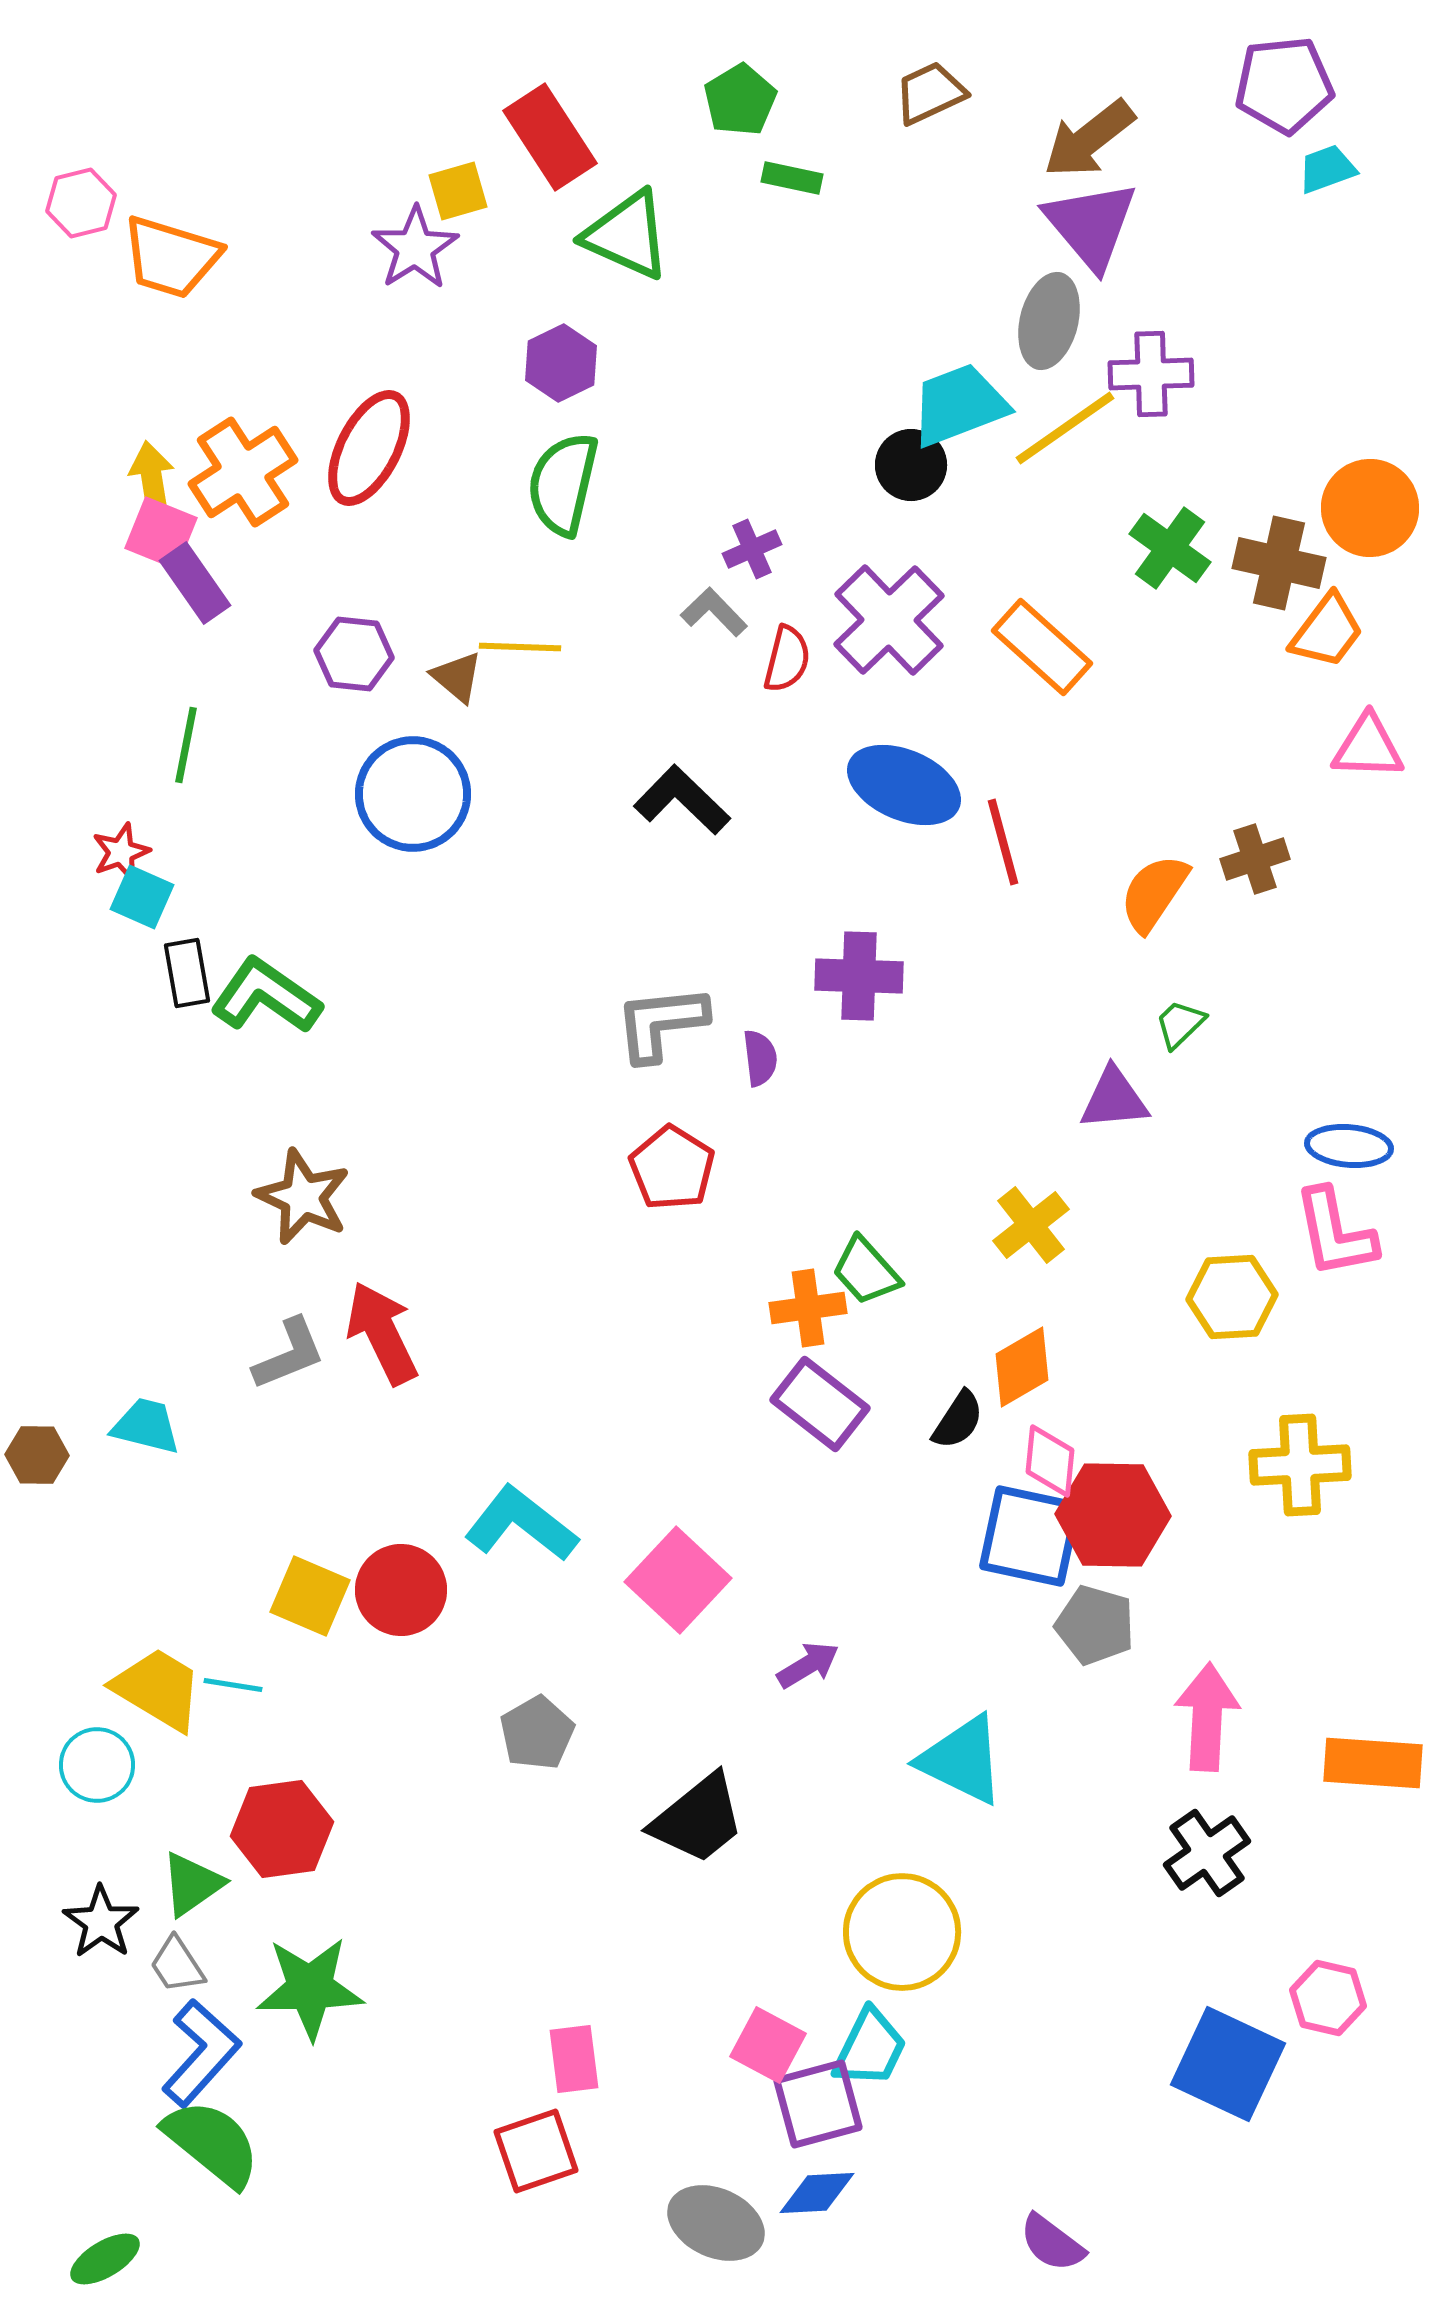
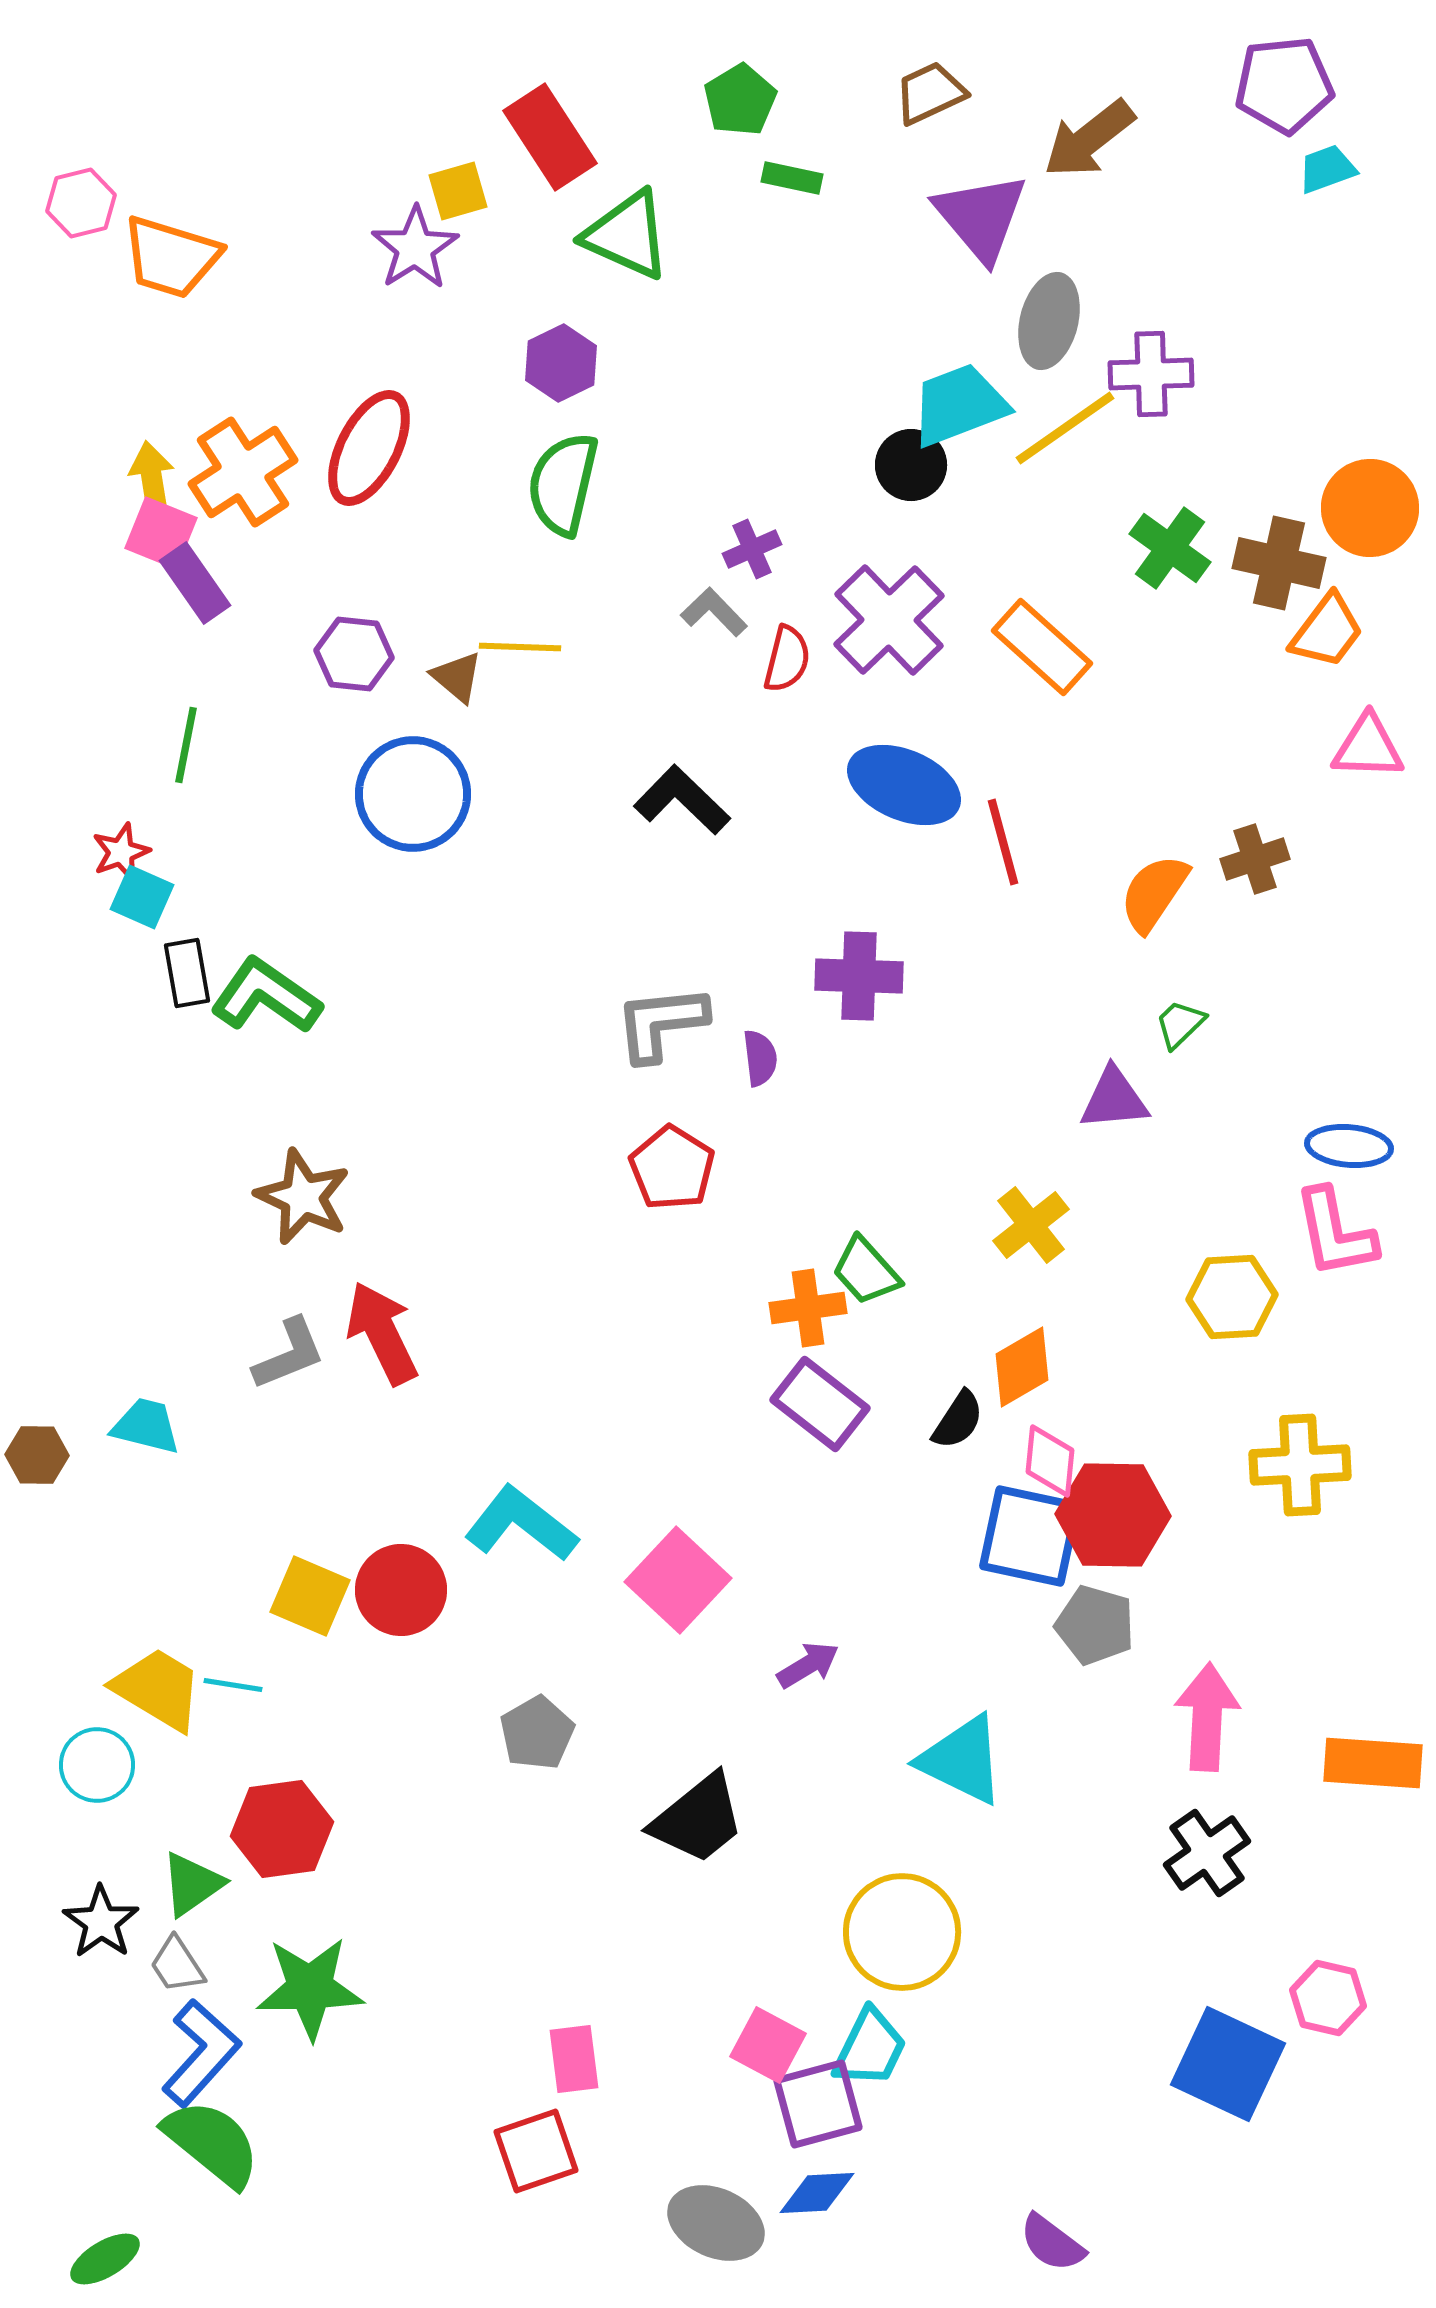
purple triangle at (1091, 225): moved 110 px left, 8 px up
